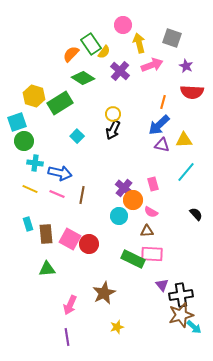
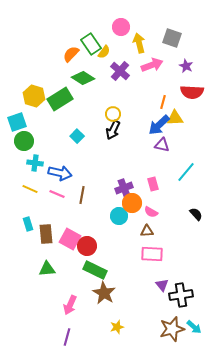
pink circle at (123, 25): moved 2 px left, 2 px down
green rectangle at (60, 103): moved 4 px up
yellow triangle at (184, 140): moved 9 px left, 22 px up
purple cross at (124, 188): rotated 30 degrees clockwise
orange circle at (133, 200): moved 1 px left, 3 px down
red circle at (89, 244): moved 2 px left, 2 px down
green rectangle at (133, 259): moved 38 px left, 11 px down
brown star at (104, 293): rotated 15 degrees counterclockwise
brown star at (181, 315): moved 9 px left, 14 px down
purple line at (67, 337): rotated 24 degrees clockwise
